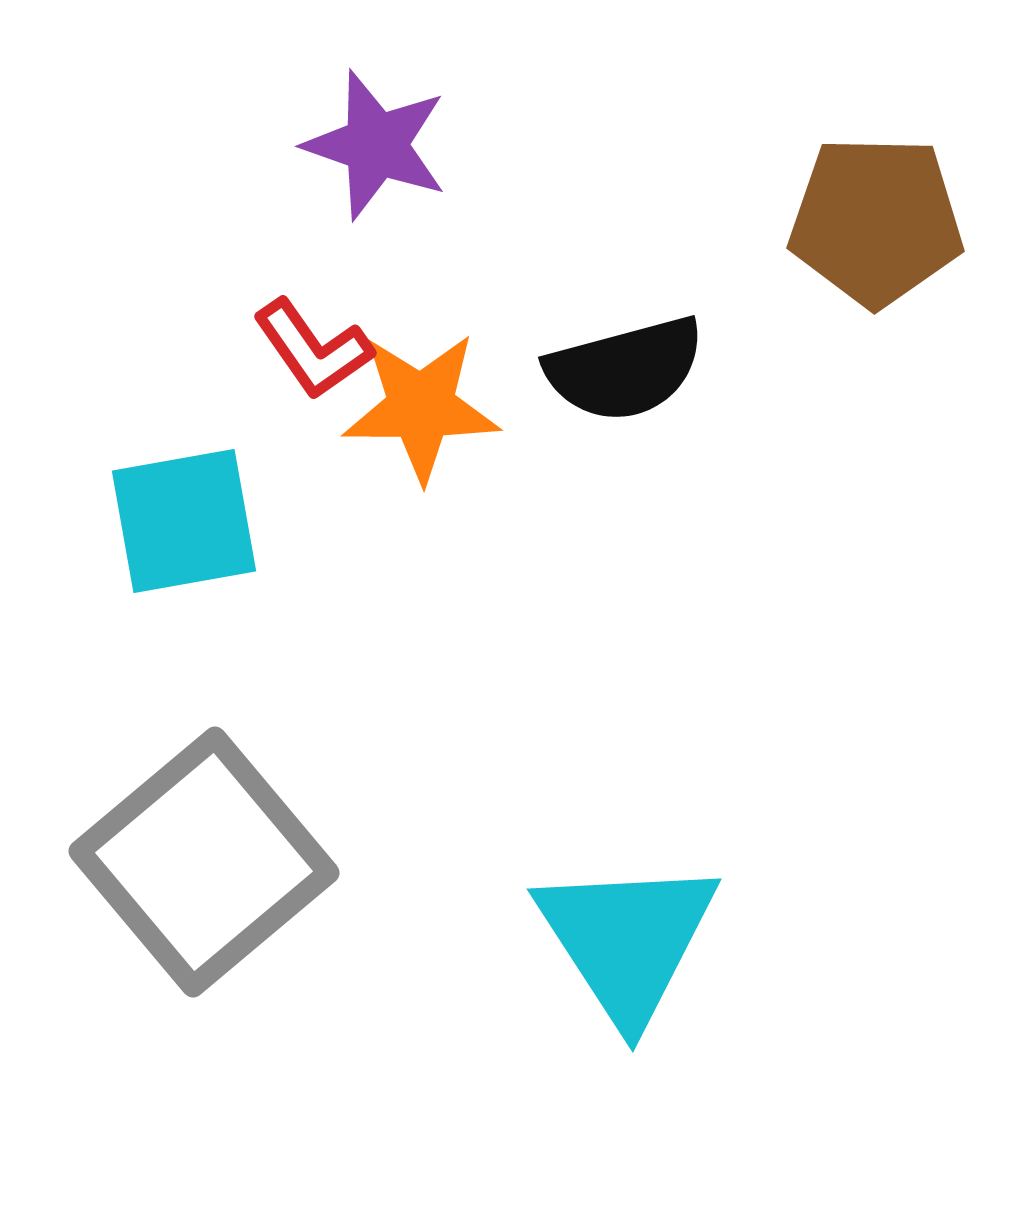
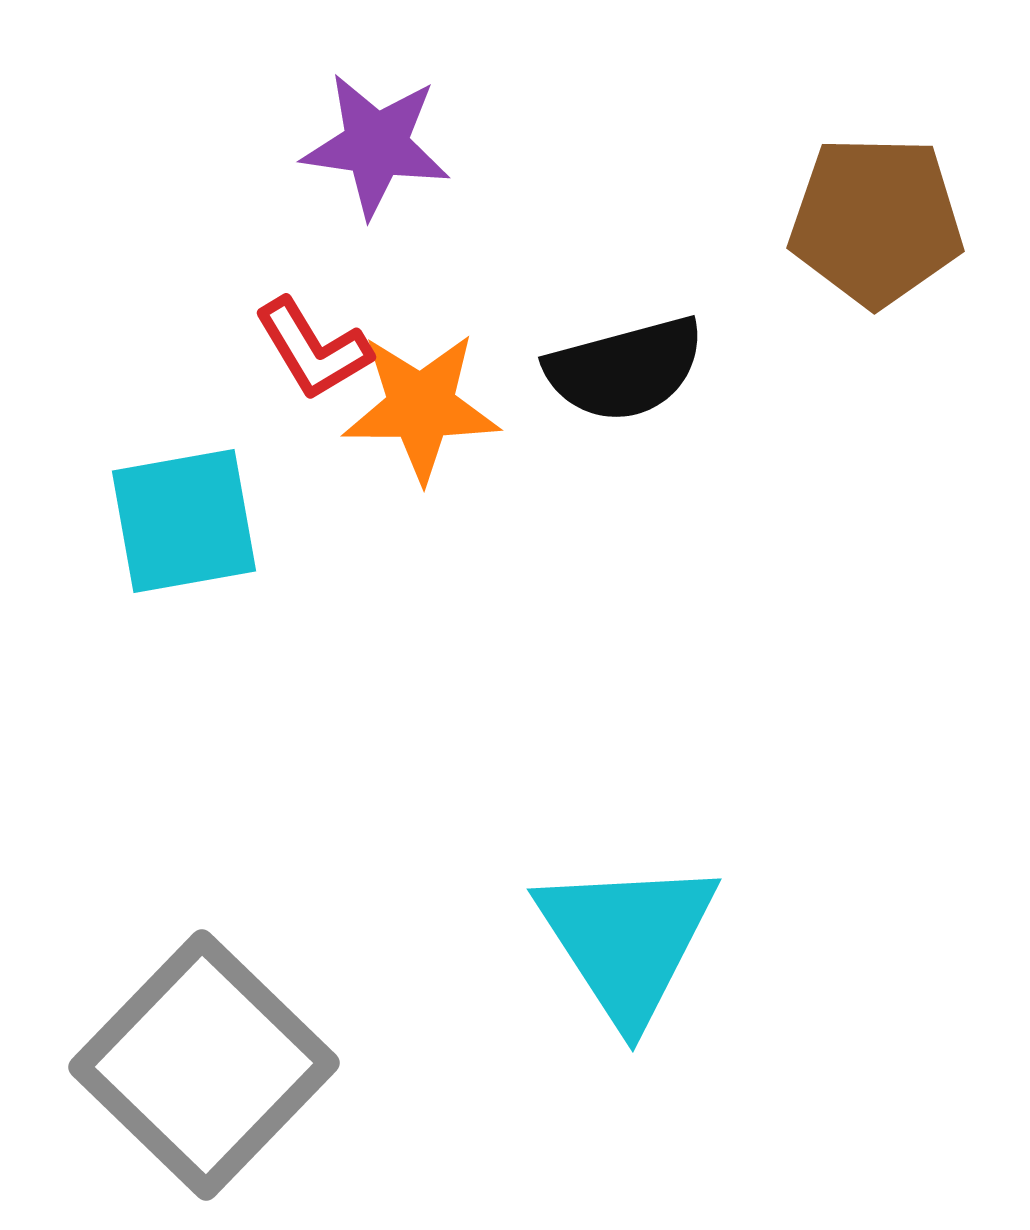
purple star: rotated 11 degrees counterclockwise
red L-shape: rotated 4 degrees clockwise
gray square: moved 203 px down; rotated 6 degrees counterclockwise
